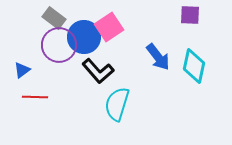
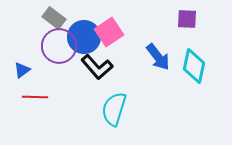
purple square: moved 3 px left, 4 px down
pink square: moved 5 px down
purple circle: moved 1 px down
black L-shape: moved 1 px left, 4 px up
cyan semicircle: moved 3 px left, 5 px down
